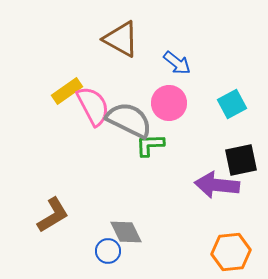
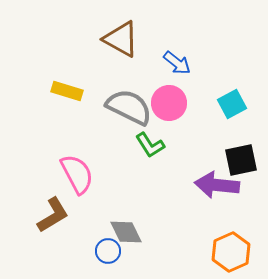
yellow rectangle: rotated 52 degrees clockwise
pink semicircle: moved 16 px left, 68 px down
gray semicircle: moved 13 px up
green L-shape: rotated 120 degrees counterclockwise
orange hexagon: rotated 18 degrees counterclockwise
